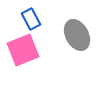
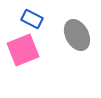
blue rectangle: moved 1 px right; rotated 35 degrees counterclockwise
